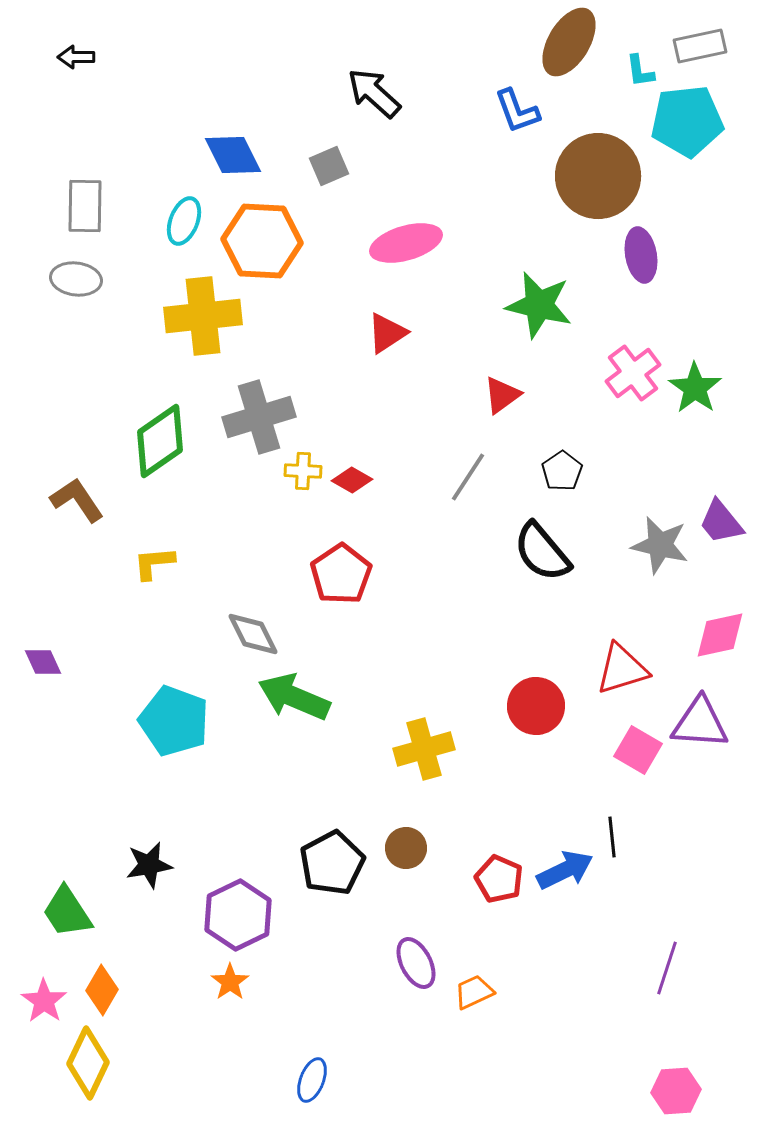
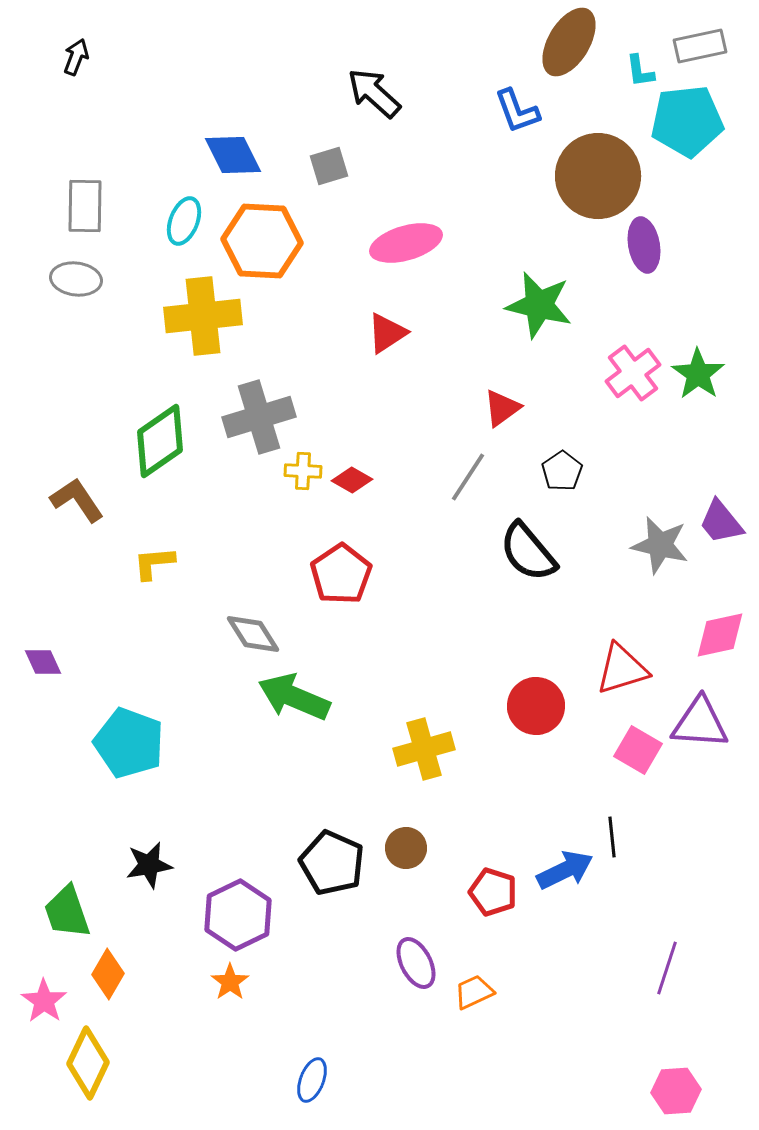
black arrow at (76, 57): rotated 111 degrees clockwise
gray square at (329, 166): rotated 6 degrees clockwise
purple ellipse at (641, 255): moved 3 px right, 10 px up
green star at (695, 388): moved 3 px right, 14 px up
red triangle at (502, 395): moved 13 px down
black semicircle at (542, 552): moved 14 px left
gray diamond at (253, 634): rotated 6 degrees counterclockwise
cyan pentagon at (174, 721): moved 45 px left, 22 px down
black pentagon at (332, 863): rotated 20 degrees counterclockwise
red pentagon at (499, 879): moved 6 px left, 13 px down; rotated 6 degrees counterclockwise
green trapezoid at (67, 912): rotated 14 degrees clockwise
orange diamond at (102, 990): moved 6 px right, 16 px up
